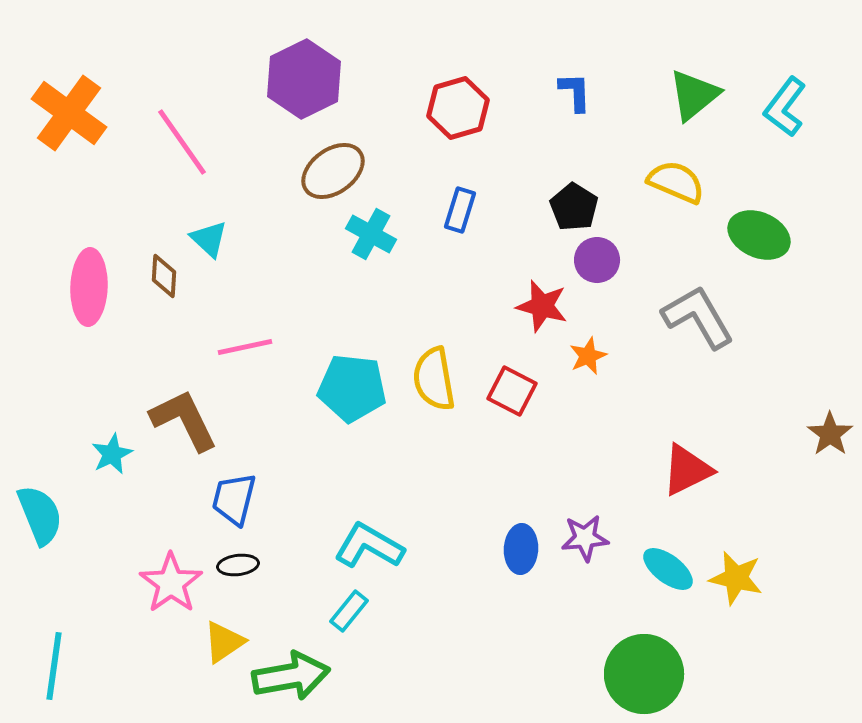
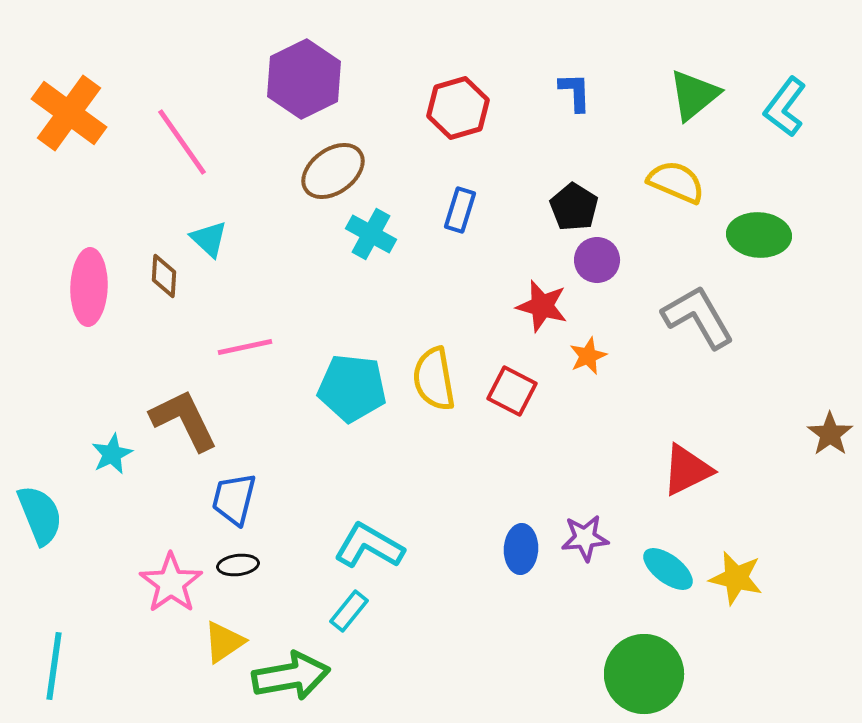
green ellipse at (759, 235): rotated 20 degrees counterclockwise
